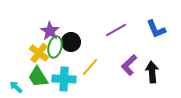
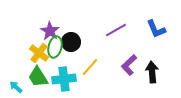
cyan cross: rotated 10 degrees counterclockwise
